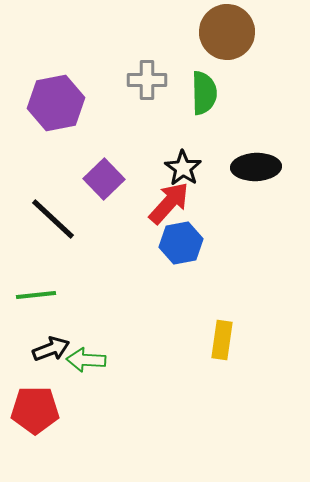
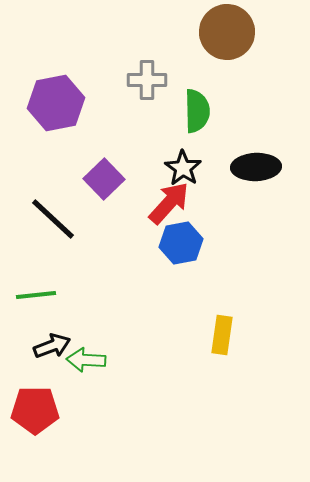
green semicircle: moved 7 px left, 18 px down
yellow rectangle: moved 5 px up
black arrow: moved 1 px right, 3 px up
